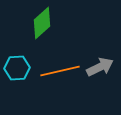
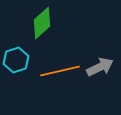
cyan hexagon: moved 1 px left, 8 px up; rotated 15 degrees counterclockwise
